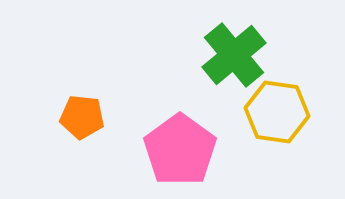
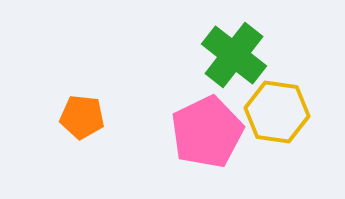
green cross: rotated 12 degrees counterclockwise
pink pentagon: moved 27 px right, 18 px up; rotated 10 degrees clockwise
